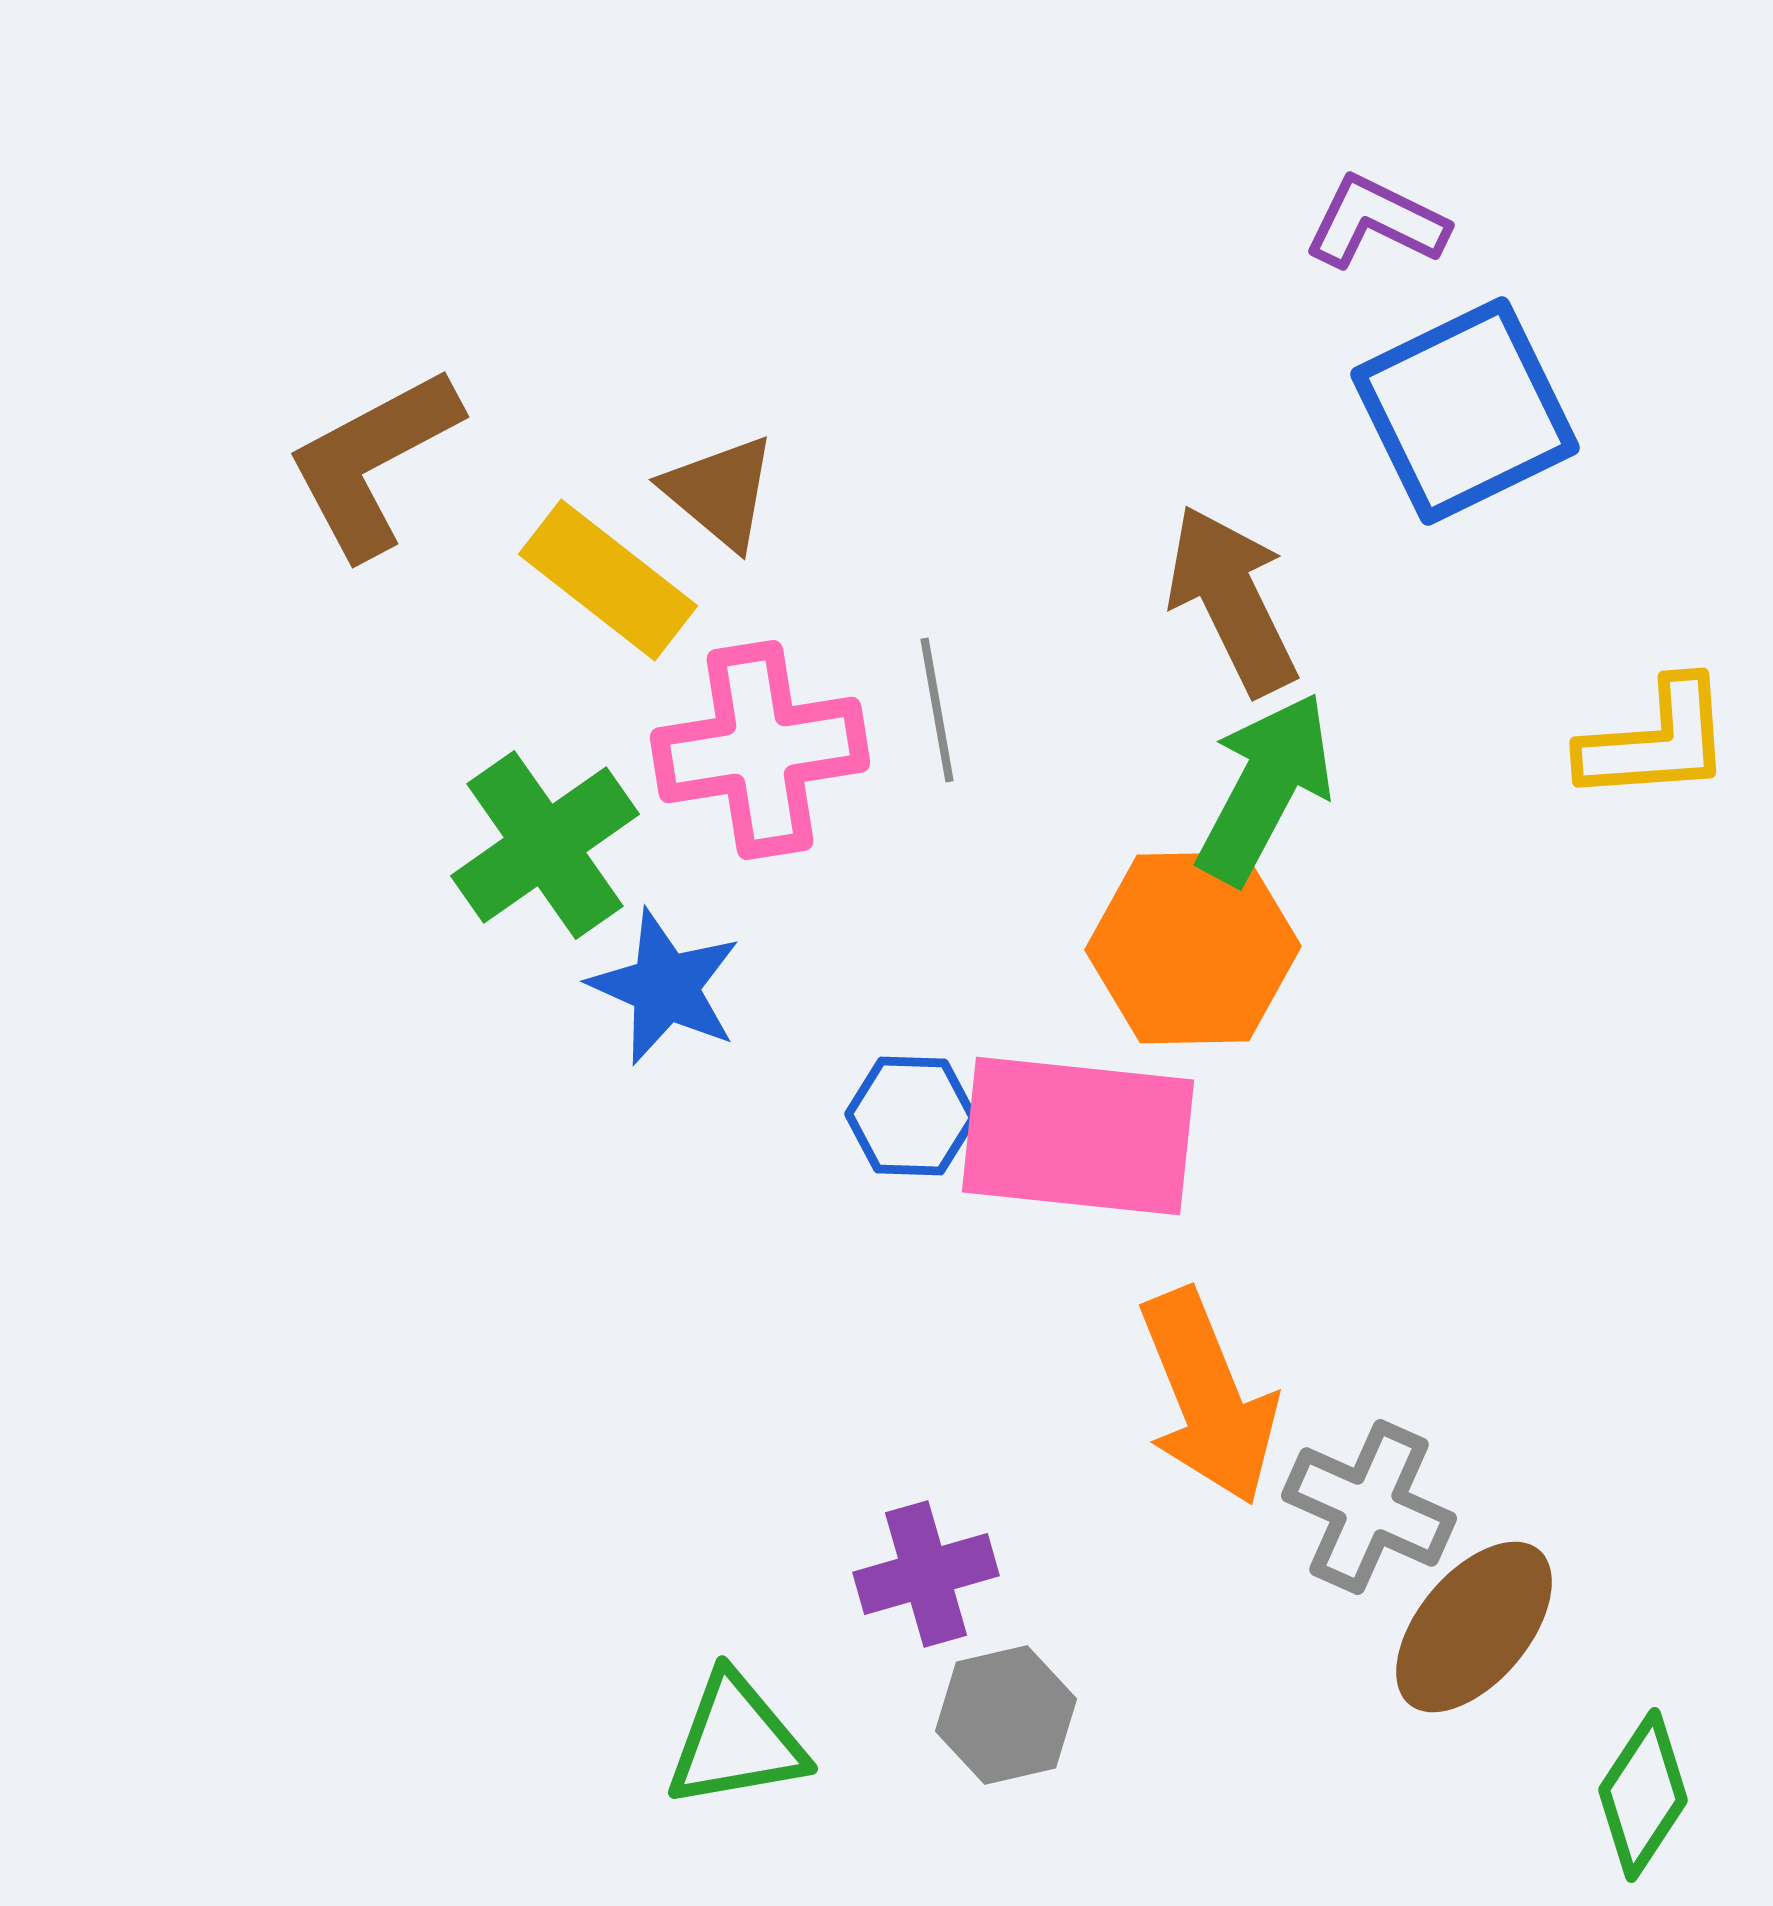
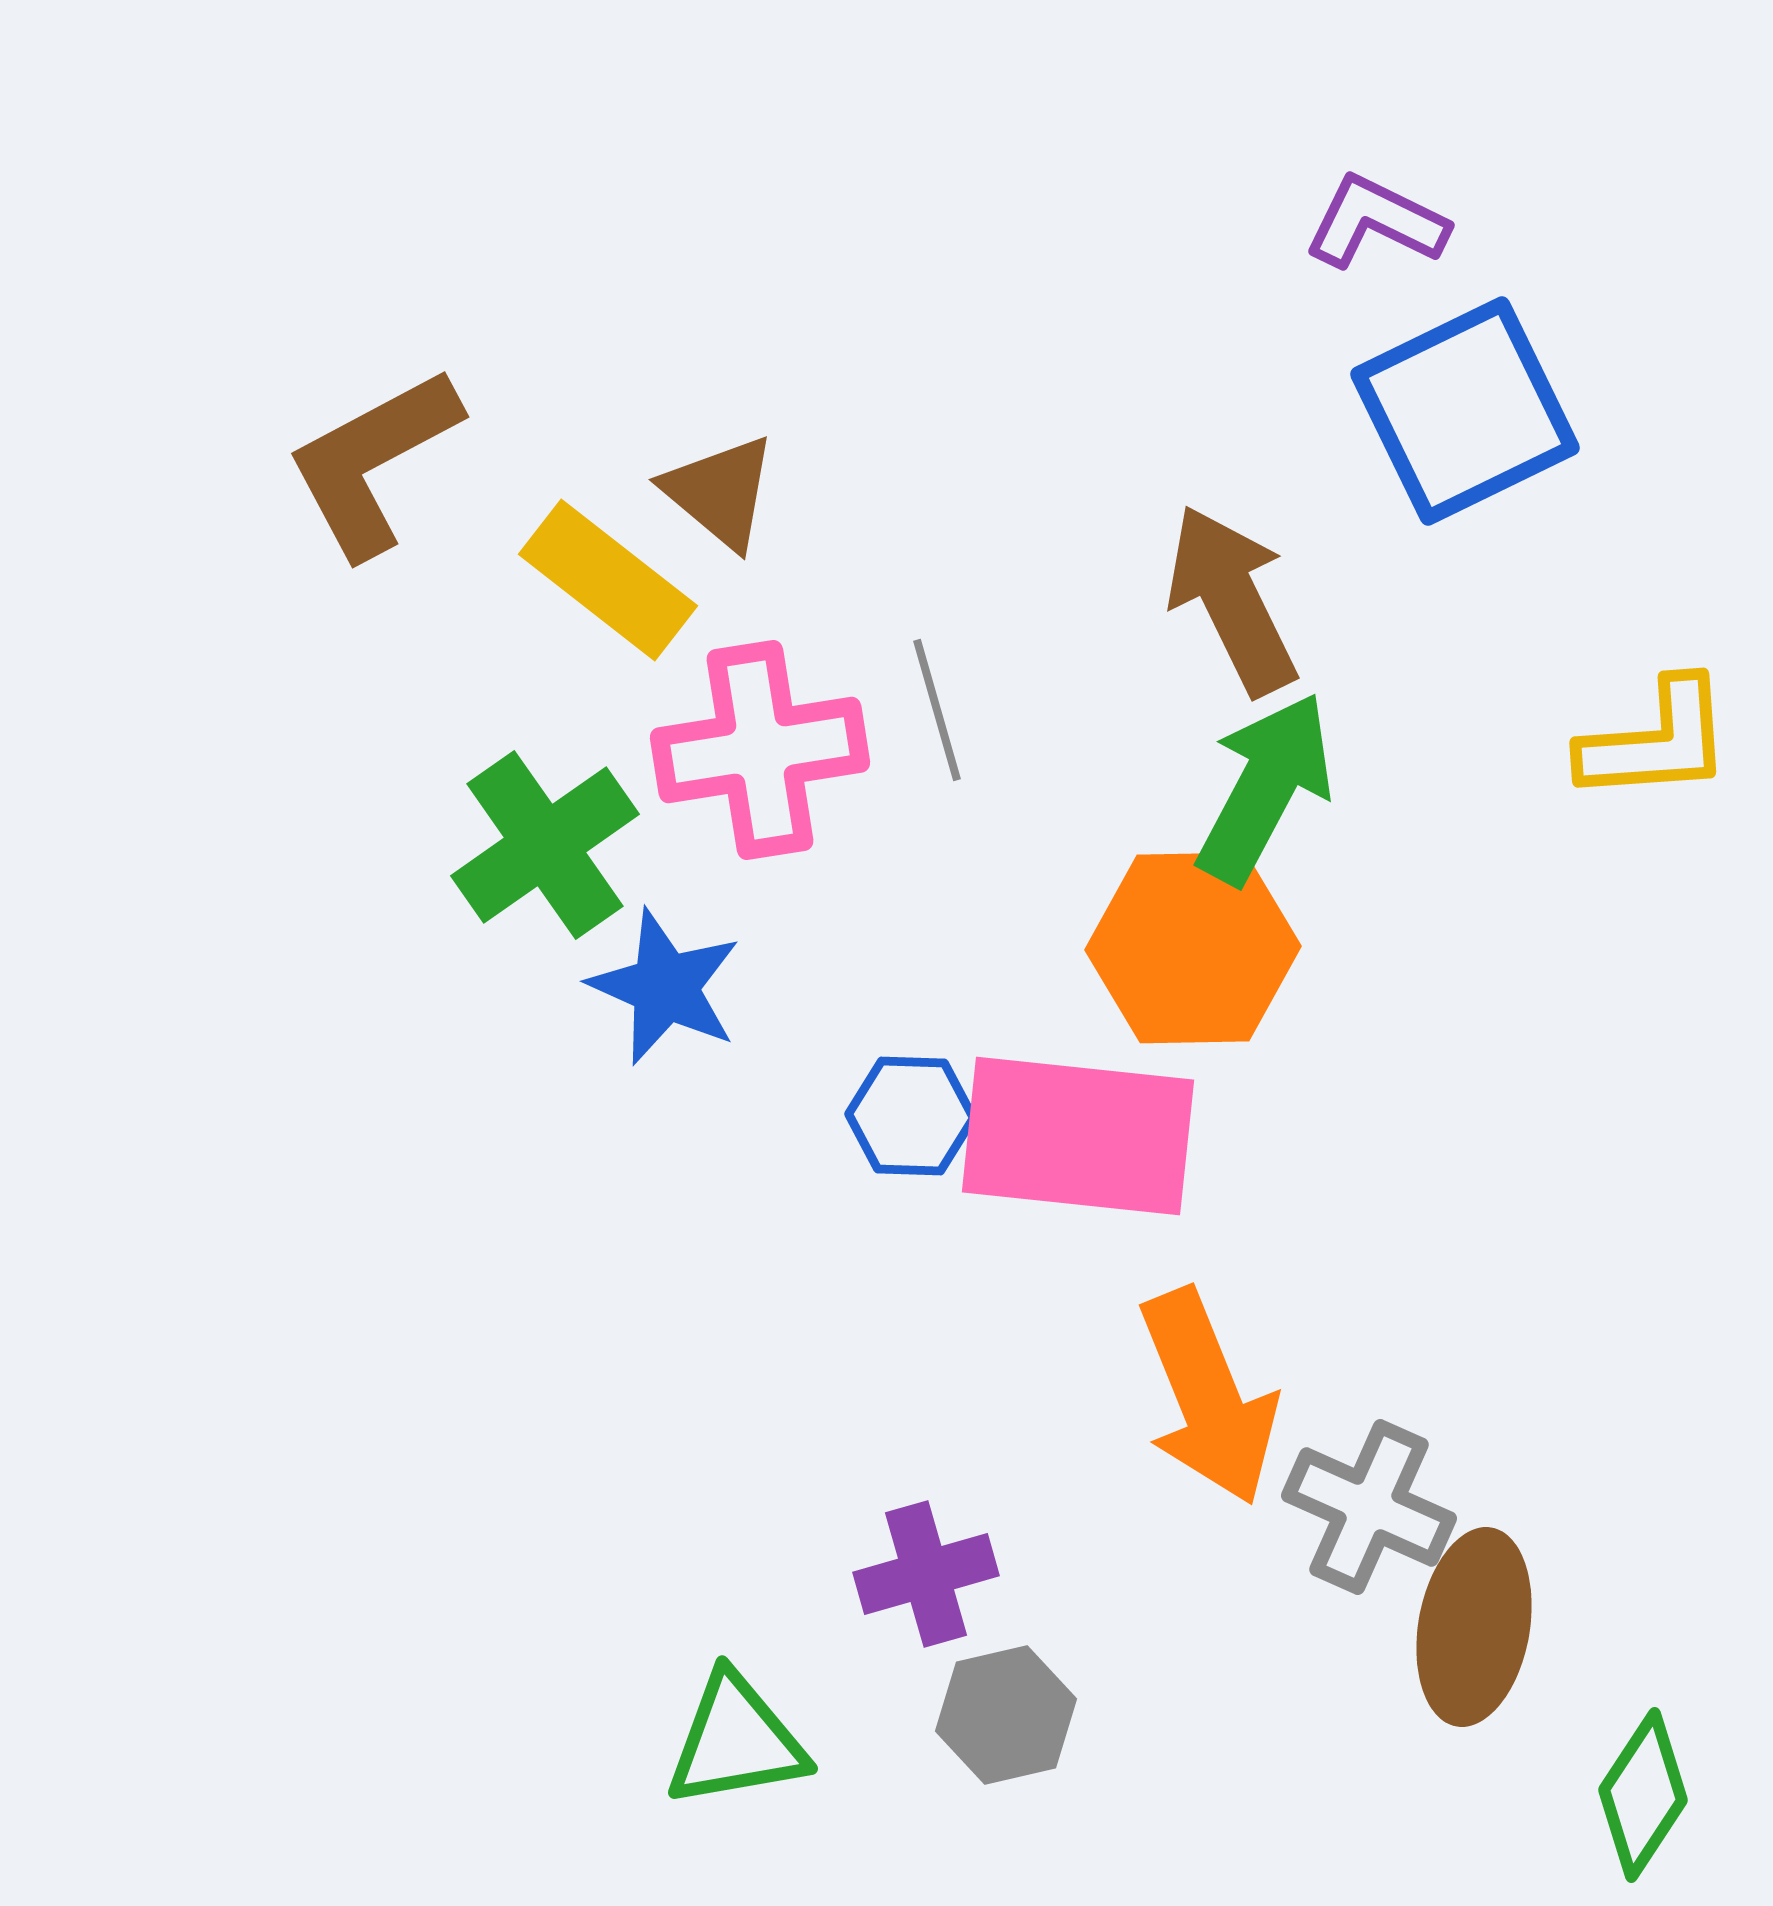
gray line: rotated 6 degrees counterclockwise
brown ellipse: rotated 30 degrees counterclockwise
